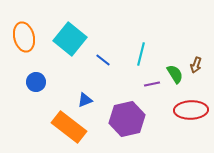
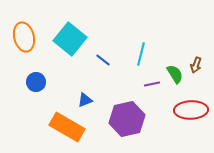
orange rectangle: moved 2 px left; rotated 8 degrees counterclockwise
